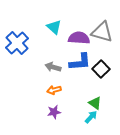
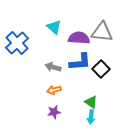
gray triangle: rotated 10 degrees counterclockwise
green triangle: moved 4 px left, 1 px up
cyan arrow: rotated 144 degrees clockwise
